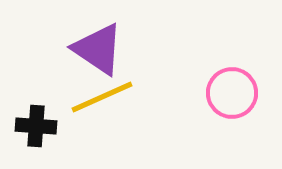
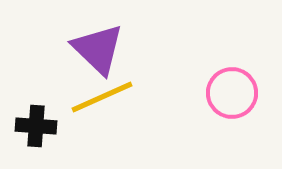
purple triangle: rotated 10 degrees clockwise
